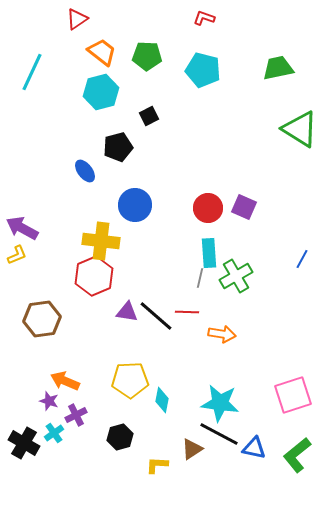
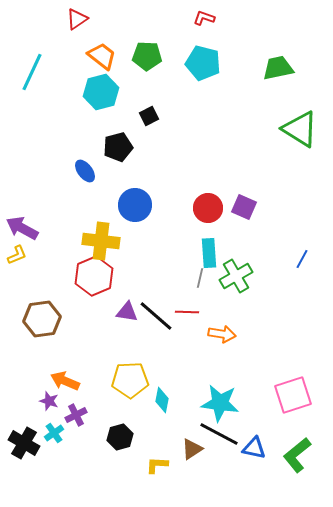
orange trapezoid at (102, 52): moved 4 px down
cyan pentagon at (203, 70): moved 7 px up
